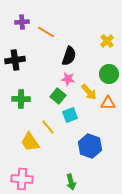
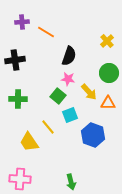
green circle: moved 1 px up
green cross: moved 3 px left
yellow trapezoid: moved 1 px left
blue hexagon: moved 3 px right, 11 px up
pink cross: moved 2 px left
